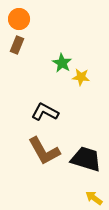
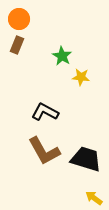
green star: moved 7 px up
